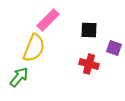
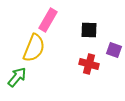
pink rectangle: rotated 15 degrees counterclockwise
purple square: moved 2 px down
green arrow: moved 2 px left
